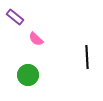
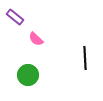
black line: moved 2 px left, 1 px down
